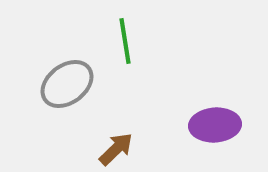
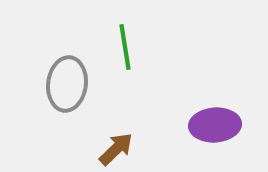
green line: moved 6 px down
gray ellipse: rotated 46 degrees counterclockwise
